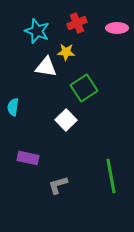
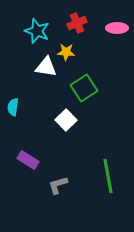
purple rectangle: moved 2 px down; rotated 20 degrees clockwise
green line: moved 3 px left
